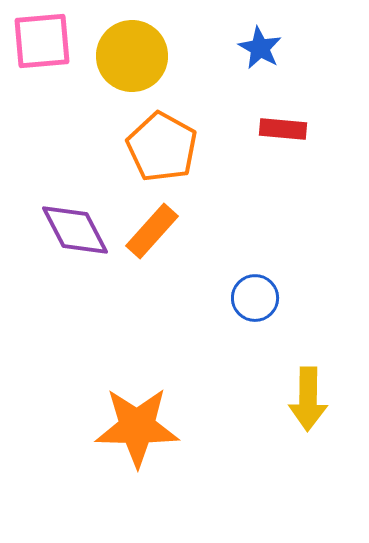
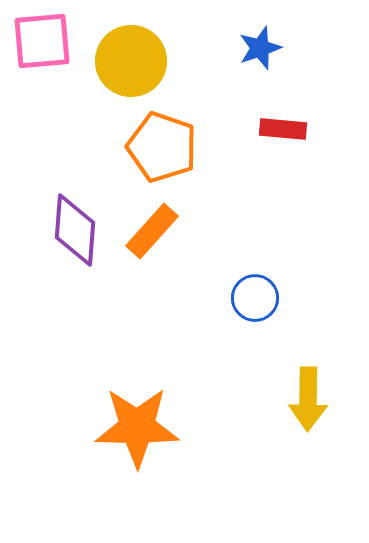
blue star: rotated 24 degrees clockwise
yellow circle: moved 1 px left, 5 px down
orange pentagon: rotated 10 degrees counterclockwise
purple diamond: rotated 32 degrees clockwise
